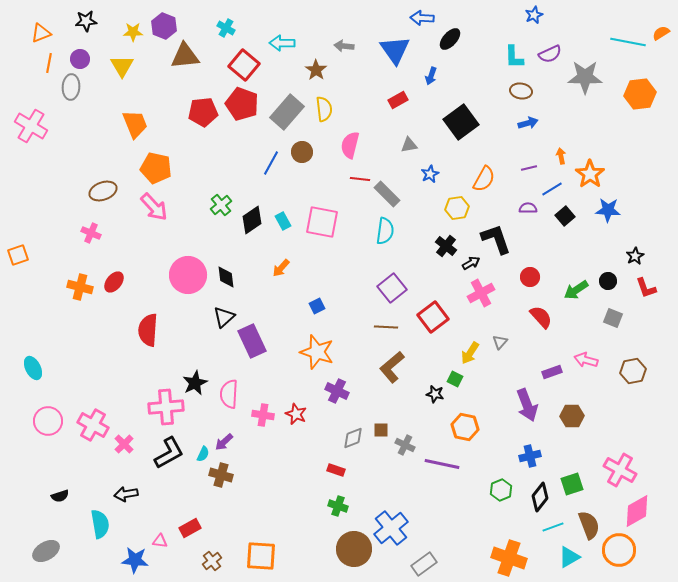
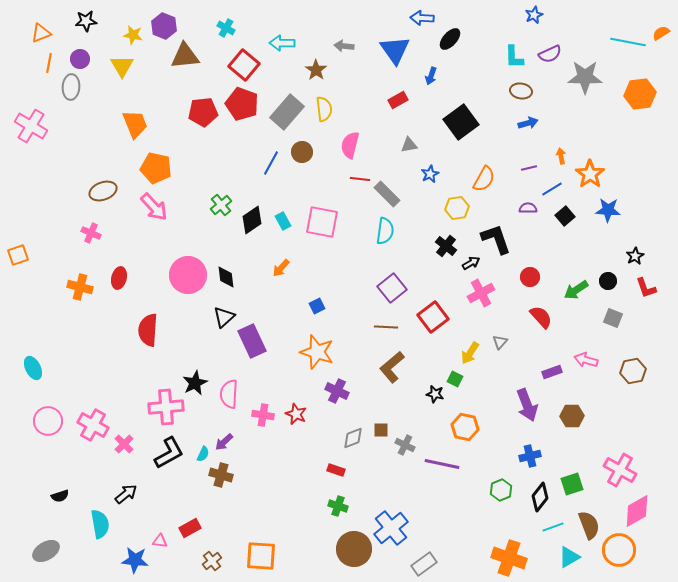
yellow star at (133, 32): moved 3 px down; rotated 12 degrees clockwise
red ellipse at (114, 282): moved 5 px right, 4 px up; rotated 25 degrees counterclockwise
black arrow at (126, 494): rotated 150 degrees clockwise
